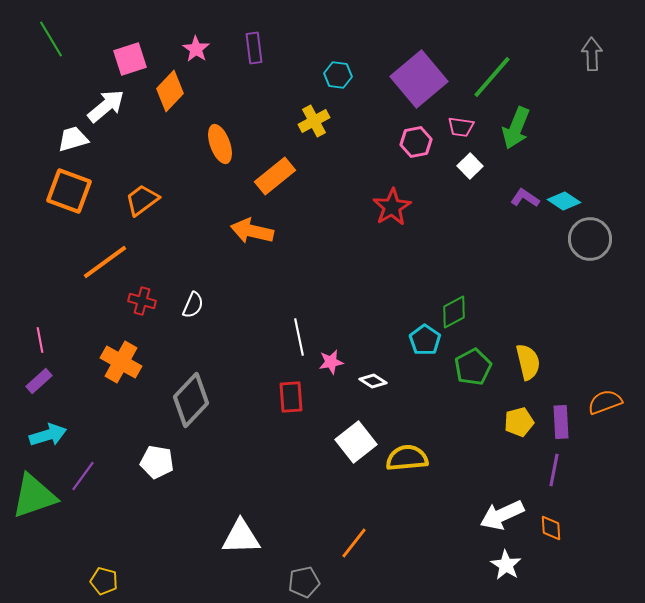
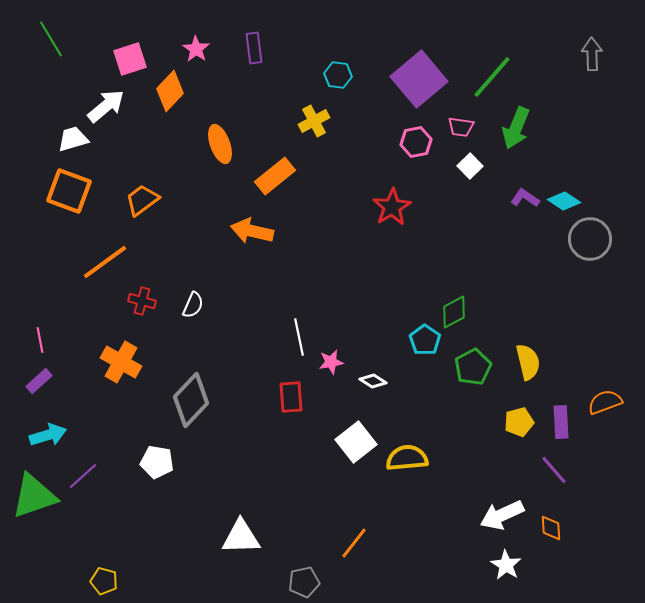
purple line at (554, 470): rotated 52 degrees counterclockwise
purple line at (83, 476): rotated 12 degrees clockwise
